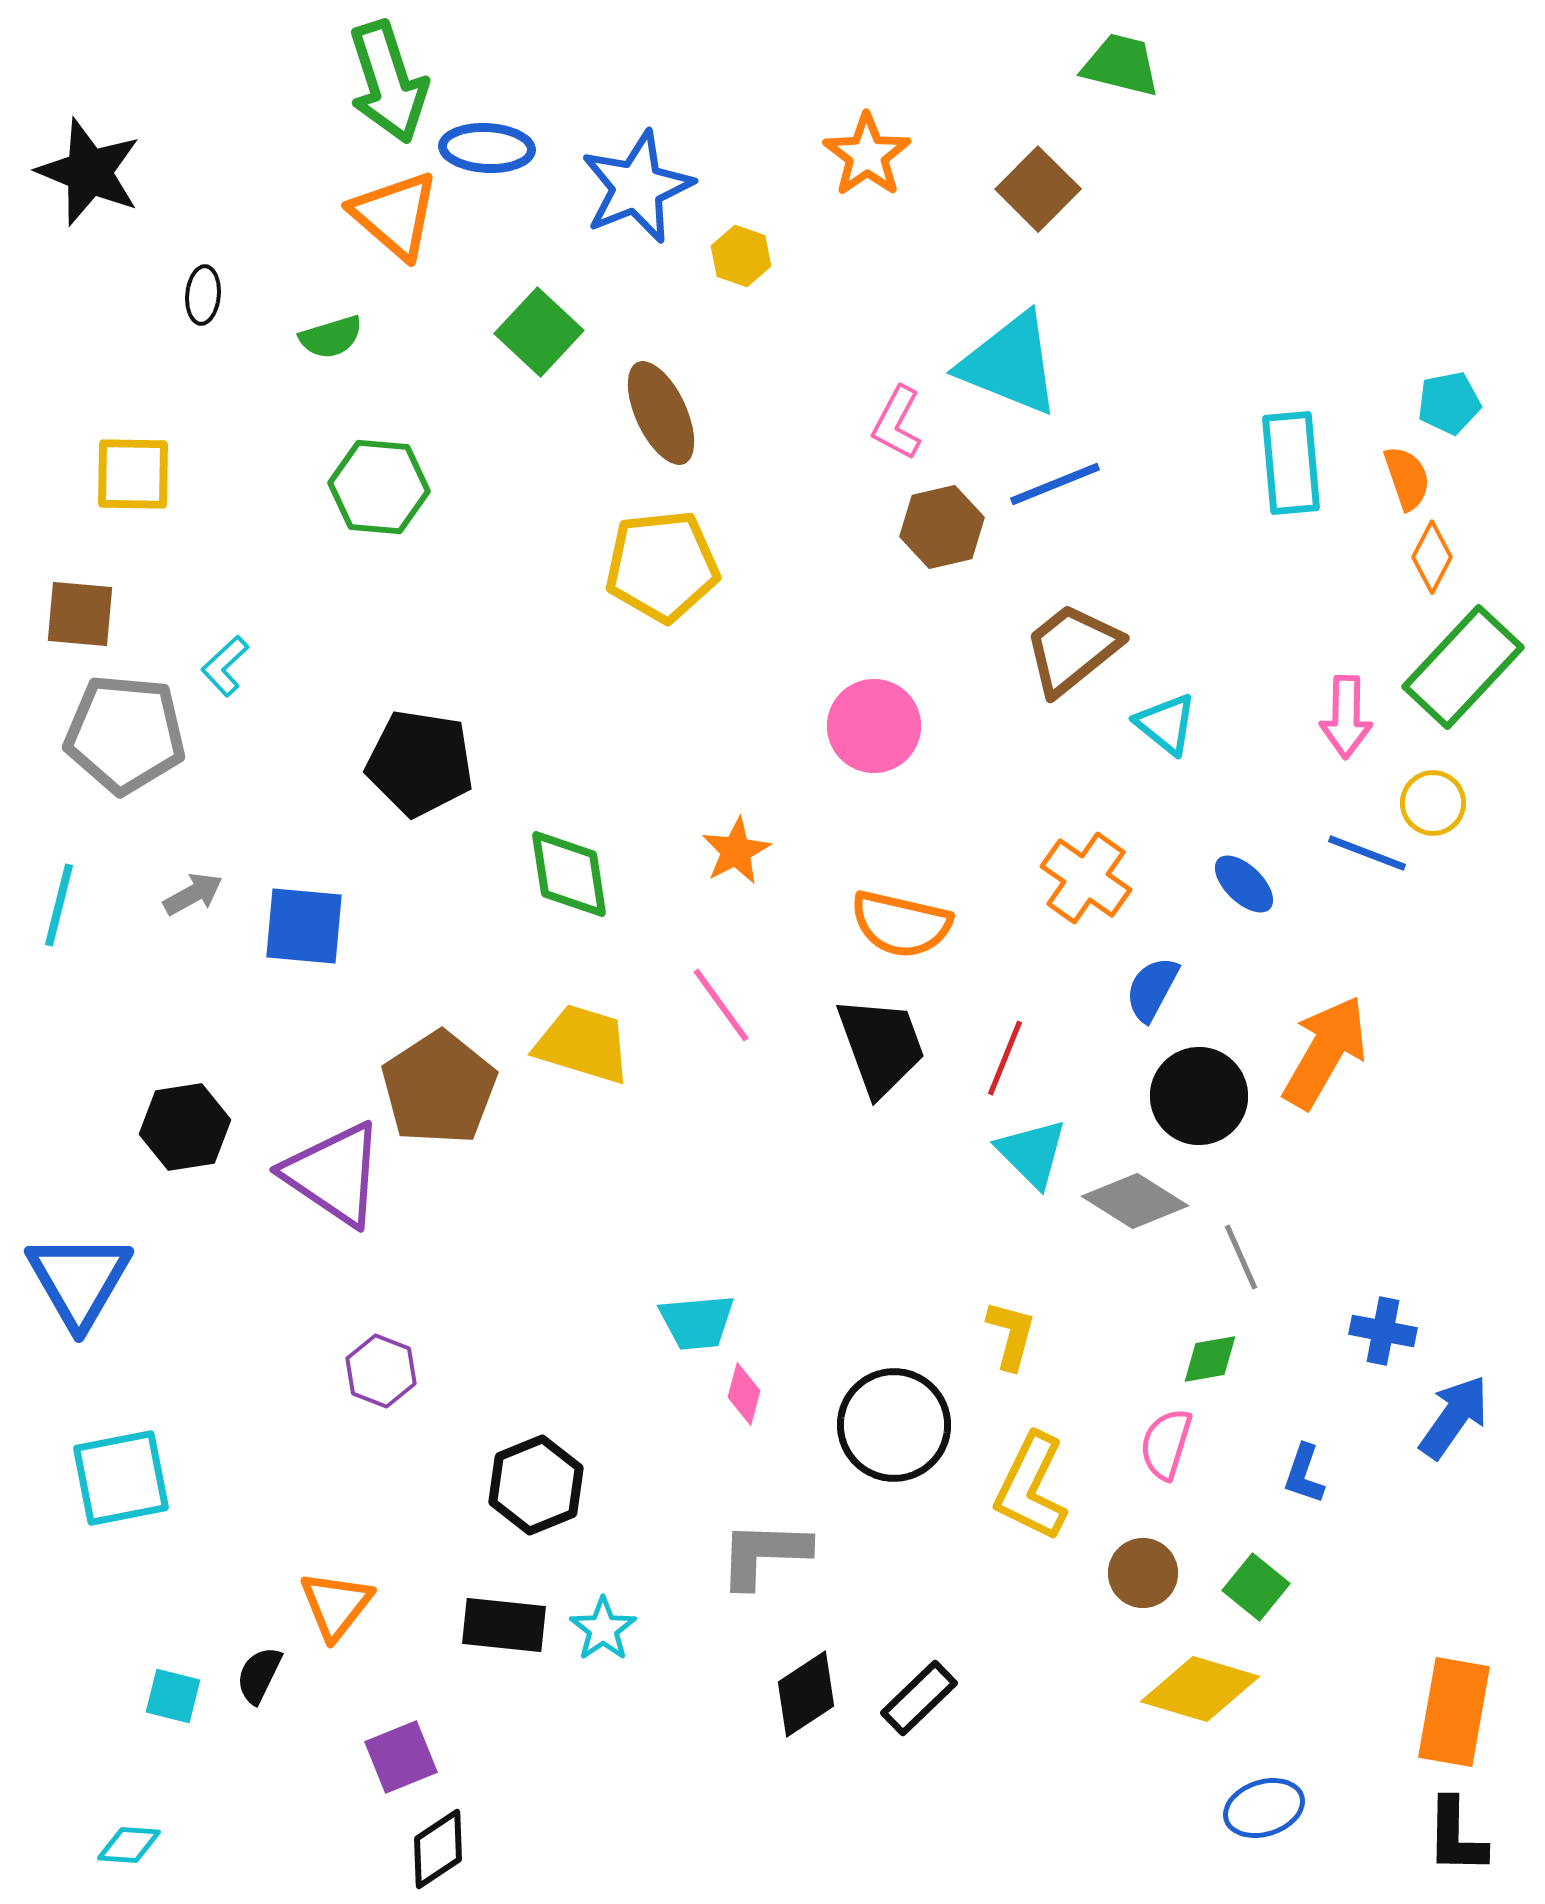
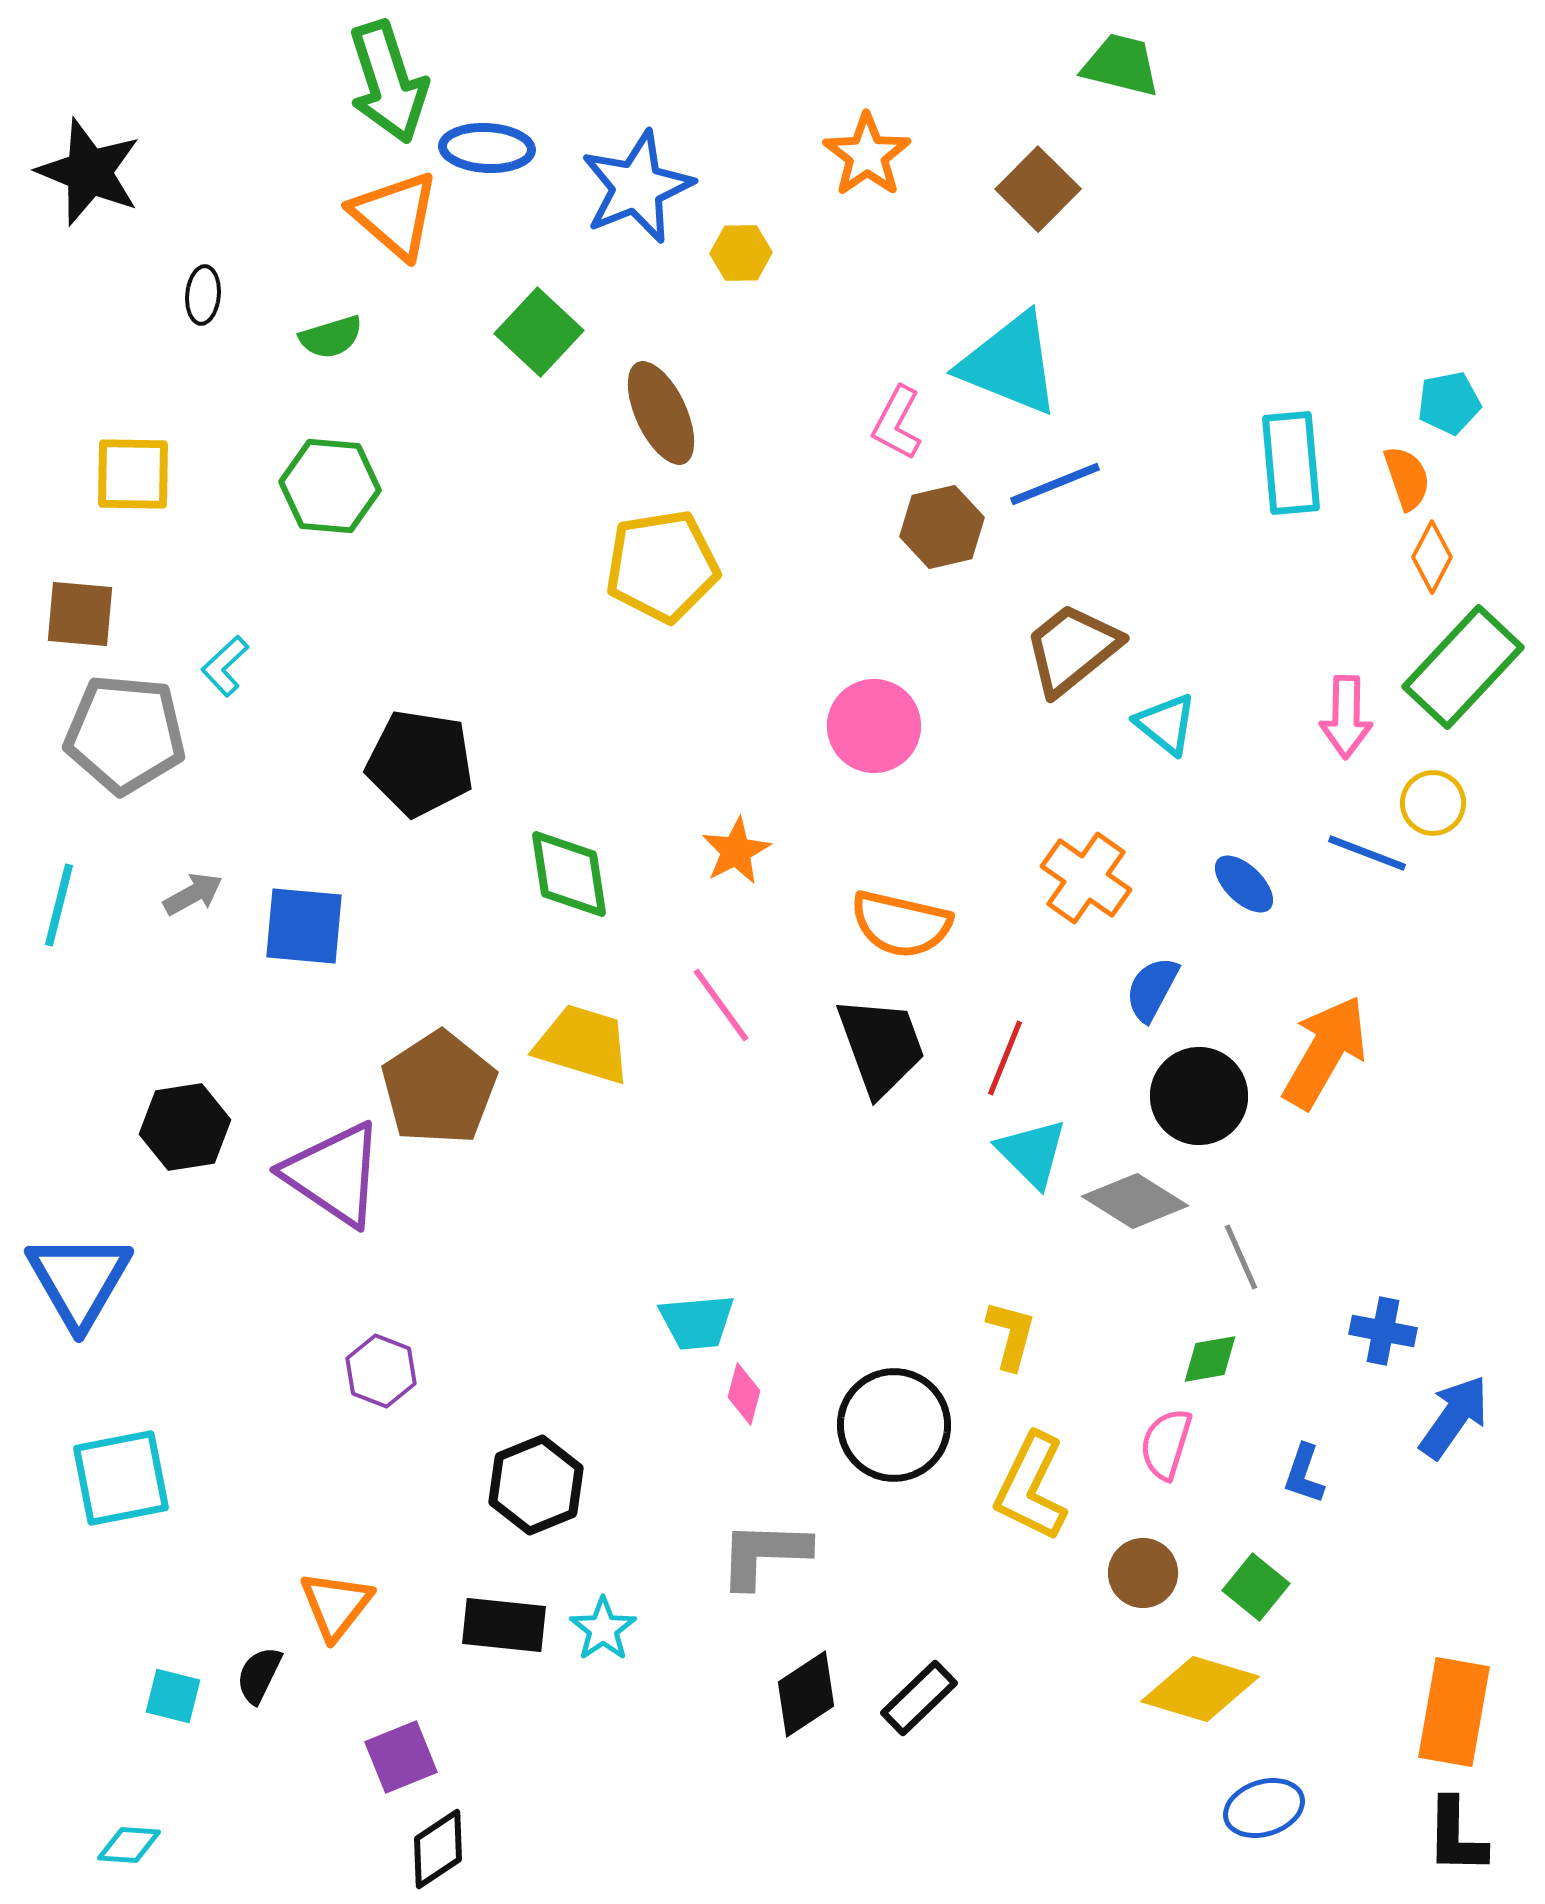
yellow hexagon at (741, 256): moved 3 px up; rotated 20 degrees counterclockwise
green hexagon at (379, 487): moved 49 px left, 1 px up
yellow pentagon at (662, 566): rotated 3 degrees counterclockwise
